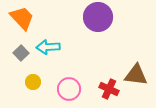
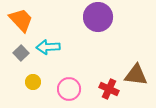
orange trapezoid: moved 1 px left, 2 px down
